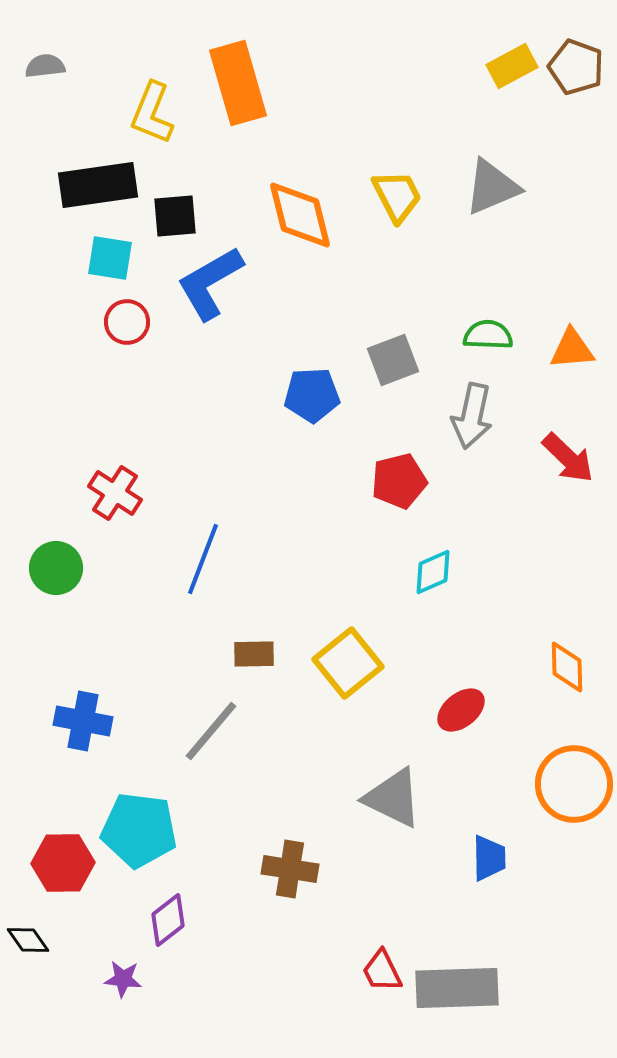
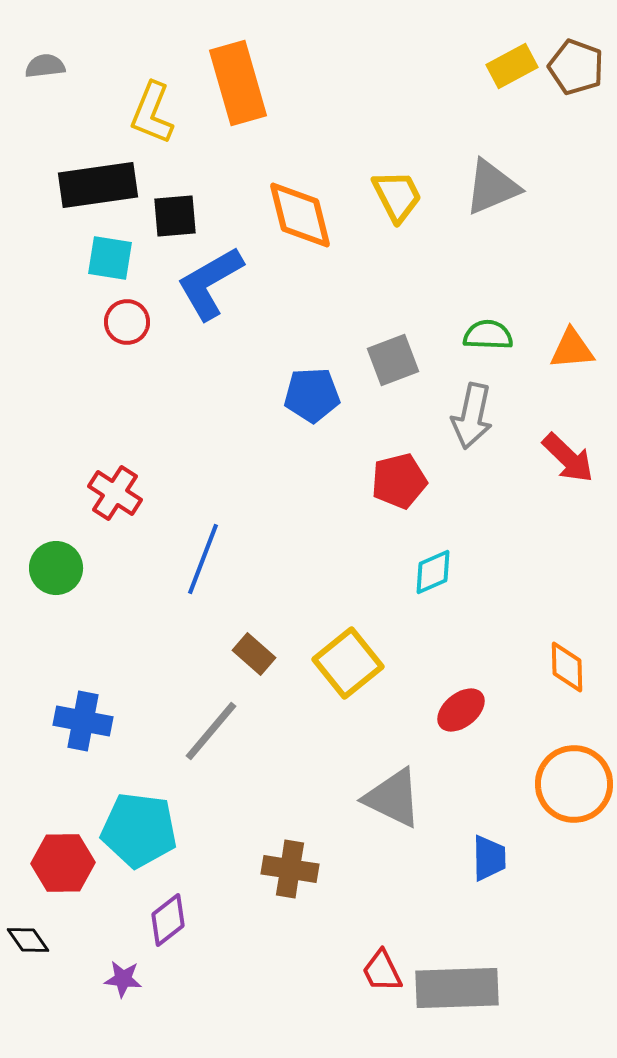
brown rectangle at (254, 654): rotated 42 degrees clockwise
